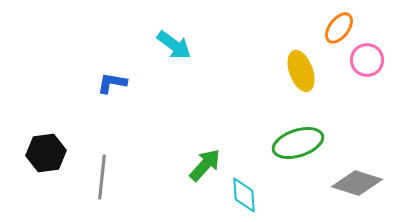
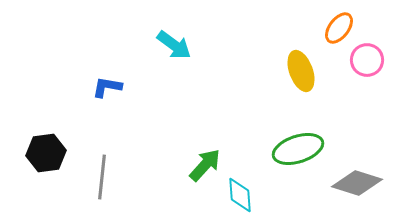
blue L-shape: moved 5 px left, 4 px down
green ellipse: moved 6 px down
cyan diamond: moved 4 px left
